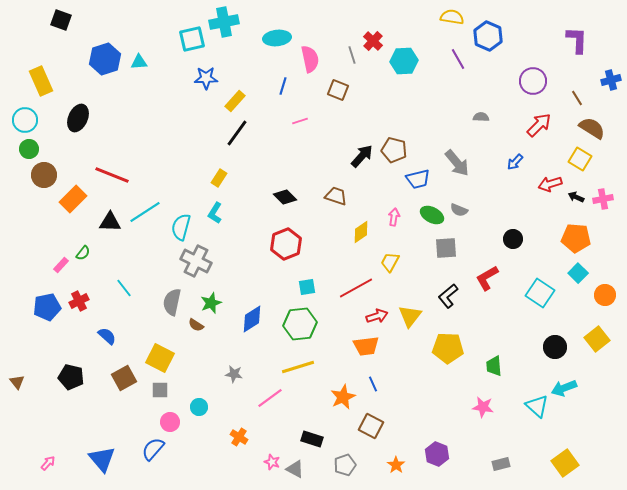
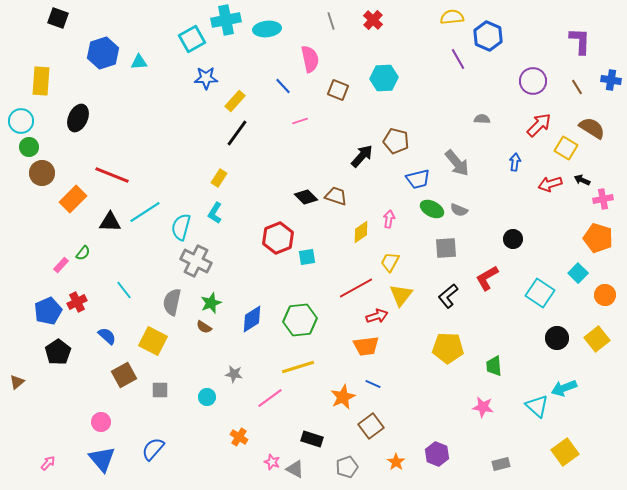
yellow semicircle at (452, 17): rotated 15 degrees counterclockwise
black square at (61, 20): moved 3 px left, 2 px up
cyan cross at (224, 22): moved 2 px right, 2 px up
cyan ellipse at (277, 38): moved 10 px left, 9 px up
cyan square at (192, 39): rotated 16 degrees counterclockwise
purple L-shape at (577, 40): moved 3 px right, 1 px down
red cross at (373, 41): moved 21 px up
gray line at (352, 55): moved 21 px left, 34 px up
blue hexagon at (105, 59): moved 2 px left, 6 px up
cyan hexagon at (404, 61): moved 20 px left, 17 px down
blue cross at (611, 80): rotated 24 degrees clockwise
yellow rectangle at (41, 81): rotated 28 degrees clockwise
blue line at (283, 86): rotated 60 degrees counterclockwise
brown line at (577, 98): moved 11 px up
gray semicircle at (481, 117): moved 1 px right, 2 px down
cyan circle at (25, 120): moved 4 px left, 1 px down
green circle at (29, 149): moved 2 px up
brown pentagon at (394, 150): moved 2 px right, 9 px up
yellow square at (580, 159): moved 14 px left, 11 px up
blue arrow at (515, 162): rotated 144 degrees clockwise
brown circle at (44, 175): moved 2 px left, 2 px up
black diamond at (285, 197): moved 21 px right
black arrow at (576, 197): moved 6 px right, 17 px up
green ellipse at (432, 215): moved 6 px up
pink arrow at (394, 217): moved 5 px left, 2 px down
orange pentagon at (576, 238): moved 22 px right; rotated 12 degrees clockwise
red hexagon at (286, 244): moved 8 px left, 6 px up
cyan square at (307, 287): moved 30 px up
cyan line at (124, 288): moved 2 px down
red cross at (79, 301): moved 2 px left, 1 px down
blue pentagon at (47, 307): moved 1 px right, 4 px down; rotated 12 degrees counterclockwise
yellow triangle at (410, 316): moved 9 px left, 21 px up
green hexagon at (300, 324): moved 4 px up
brown semicircle at (196, 325): moved 8 px right, 2 px down
black circle at (555, 347): moved 2 px right, 9 px up
yellow square at (160, 358): moved 7 px left, 17 px up
black pentagon at (71, 377): moved 13 px left, 25 px up; rotated 25 degrees clockwise
brown square at (124, 378): moved 3 px up
brown triangle at (17, 382): rotated 28 degrees clockwise
blue line at (373, 384): rotated 42 degrees counterclockwise
cyan circle at (199, 407): moved 8 px right, 10 px up
pink circle at (170, 422): moved 69 px left
brown square at (371, 426): rotated 25 degrees clockwise
yellow square at (565, 463): moved 11 px up
gray pentagon at (345, 465): moved 2 px right, 2 px down
orange star at (396, 465): moved 3 px up
